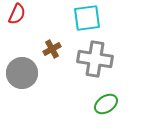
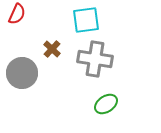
cyan square: moved 1 px left, 2 px down
brown cross: rotated 18 degrees counterclockwise
